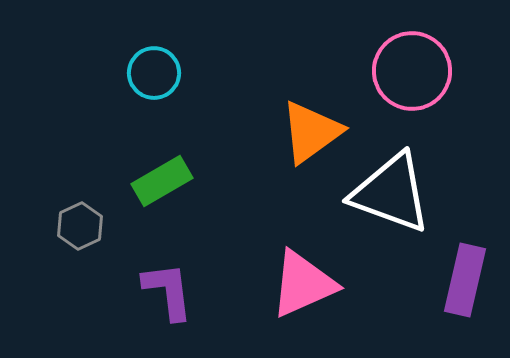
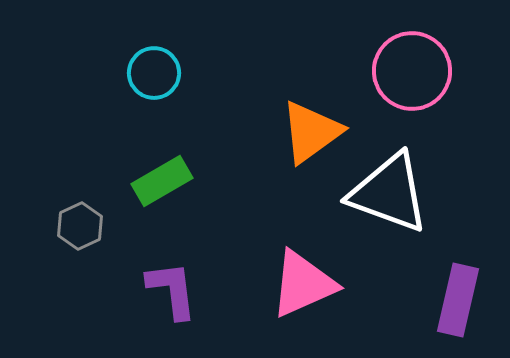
white triangle: moved 2 px left
purple rectangle: moved 7 px left, 20 px down
purple L-shape: moved 4 px right, 1 px up
